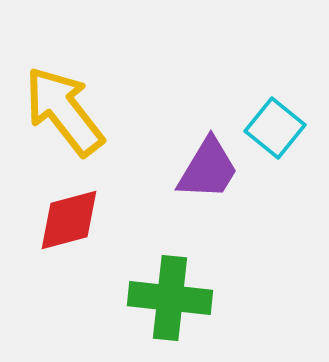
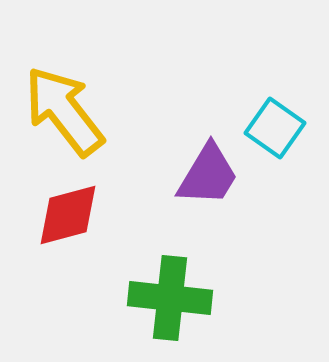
cyan square: rotated 4 degrees counterclockwise
purple trapezoid: moved 6 px down
red diamond: moved 1 px left, 5 px up
